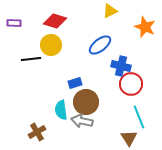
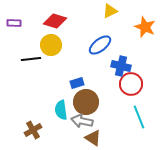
blue rectangle: moved 2 px right
brown cross: moved 4 px left, 2 px up
brown triangle: moved 36 px left; rotated 24 degrees counterclockwise
